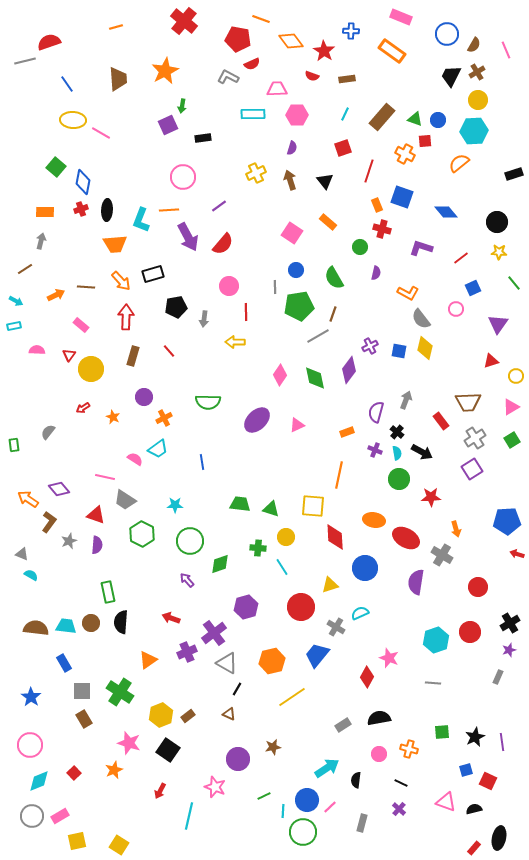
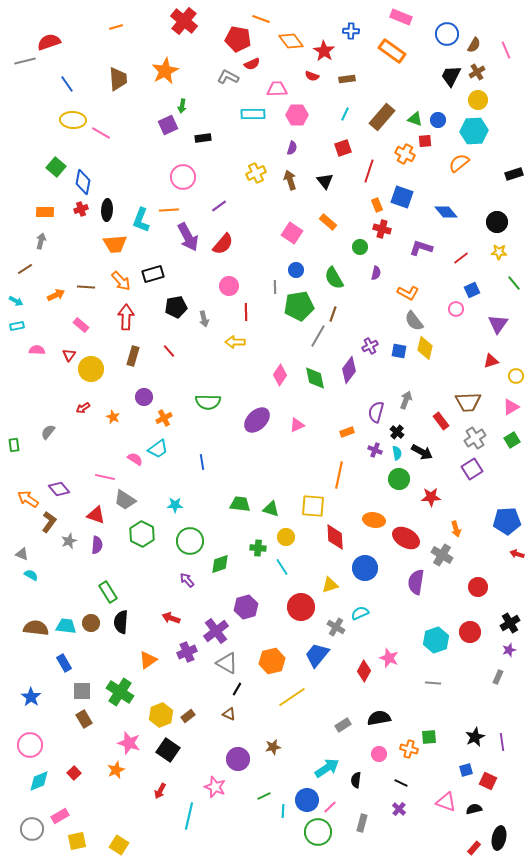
blue square at (473, 288): moved 1 px left, 2 px down
gray arrow at (204, 319): rotated 21 degrees counterclockwise
gray semicircle at (421, 319): moved 7 px left, 2 px down
cyan rectangle at (14, 326): moved 3 px right
gray line at (318, 336): rotated 30 degrees counterclockwise
green rectangle at (108, 592): rotated 20 degrees counterclockwise
purple cross at (214, 633): moved 2 px right, 2 px up
red diamond at (367, 677): moved 3 px left, 6 px up
green square at (442, 732): moved 13 px left, 5 px down
orange star at (114, 770): moved 2 px right
gray circle at (32, 816): moved 13 px down
green circle at (303, 832): moved 15 px right
